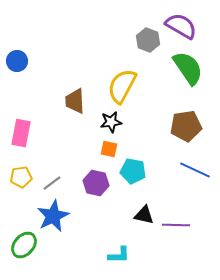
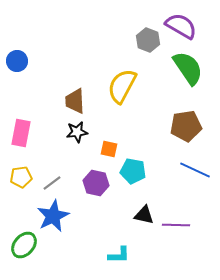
black star: moved 34 px left, 10 px down
